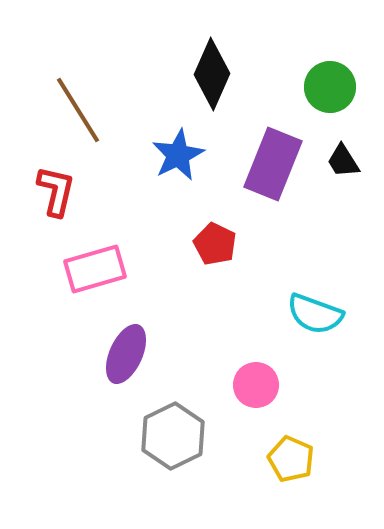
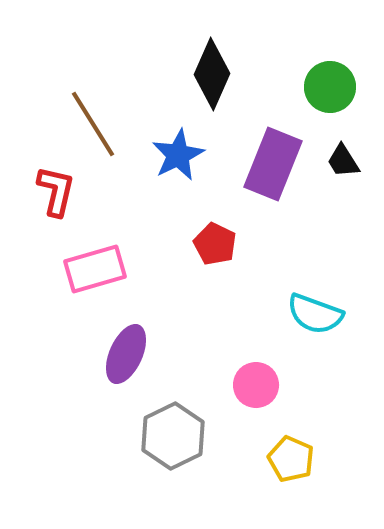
brown line: moved 15 px right, 14 px down
